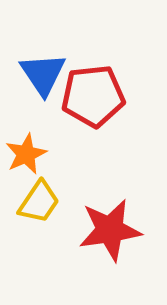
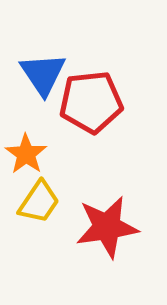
red pentagon: moved 2 px left, 6 px down
orange star: rotated 12 degrees counterclockwise
red star: moved 3 px left, 3 px up
